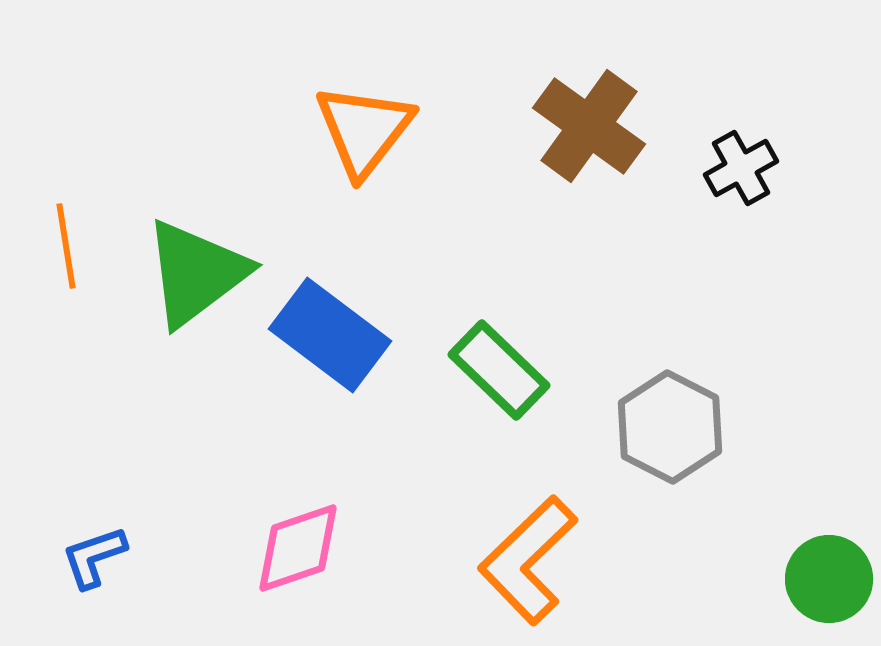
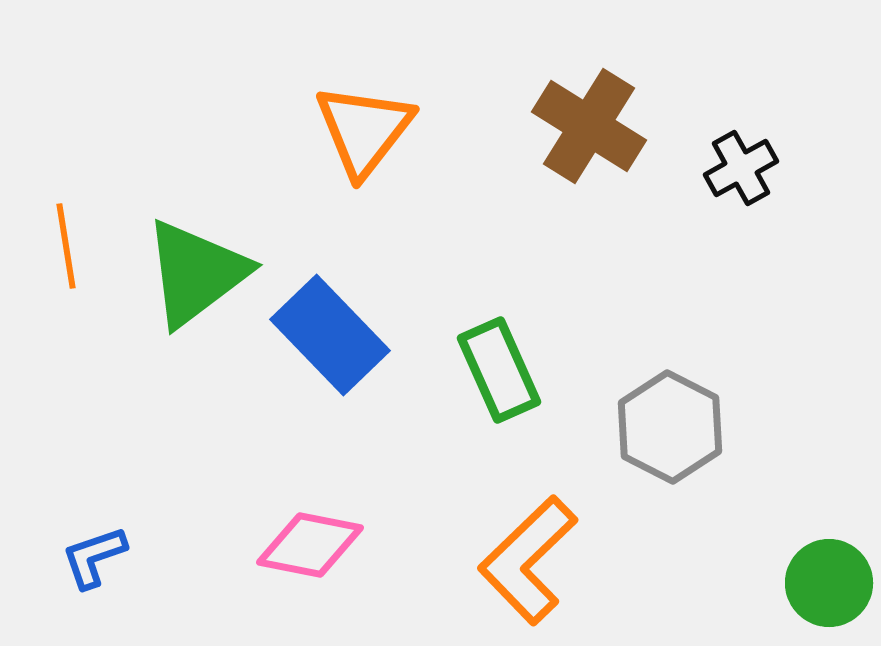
brown cross: rotated 4 degrees counterclockwise
blue rectangle: rotated 9 degrees clockwise
green rectangle: rotated 22 degrees clockwise
pink diamond: moved 12 px right, 3 px up; rotated 30 degrees clockwise
green circle: moved 4 px down
